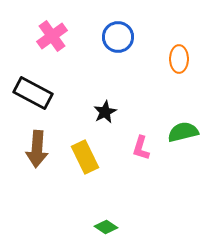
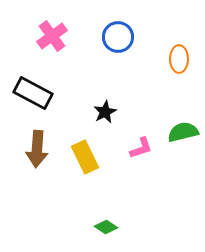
pink L-shape: rotated 125 degrees counterclockwise
